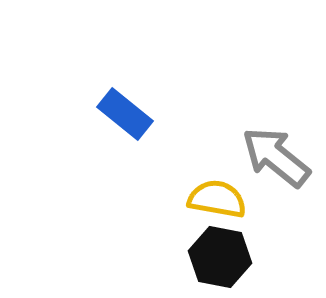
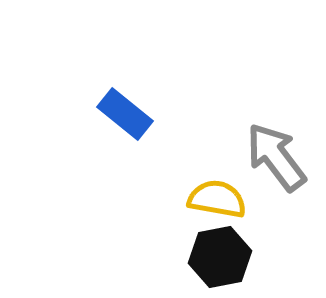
gray arrow: rotated 14 degrees clockwise
black hexagon: rotated 22 degrees counterclockwise
